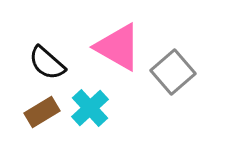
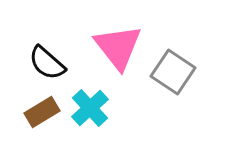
pink triangle: rotated 22 degrees clockwise
gray square: rotated 15 degrees counterclockwise
